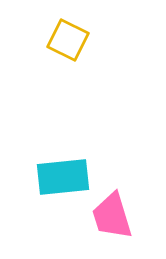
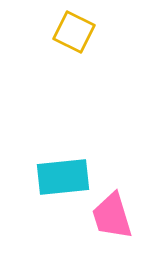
yellow square: moved 6 px right, 8 px up
